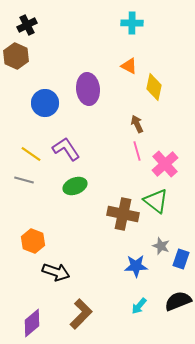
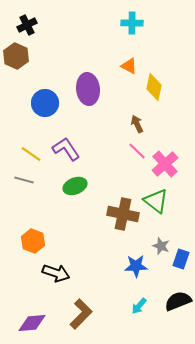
pink line: rotated 30 degrees counterclockwise
black arrow: moved 1 px down
purple diamond: rotated 36 degrees clockwise
